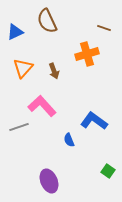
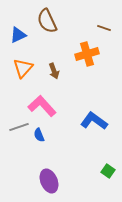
blue triangle: moved 3 px right, 3 px down
blue semicircle: moved 30 px left, 5 px up
